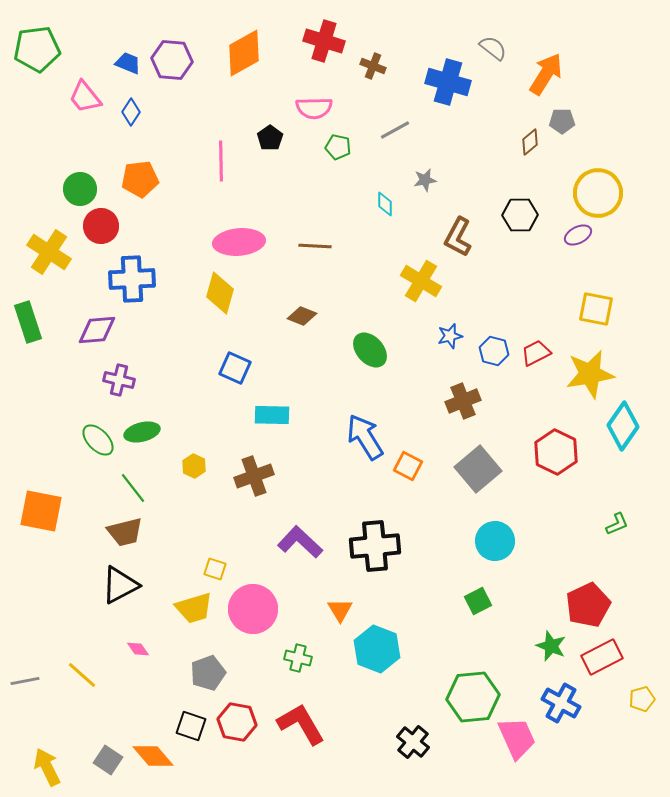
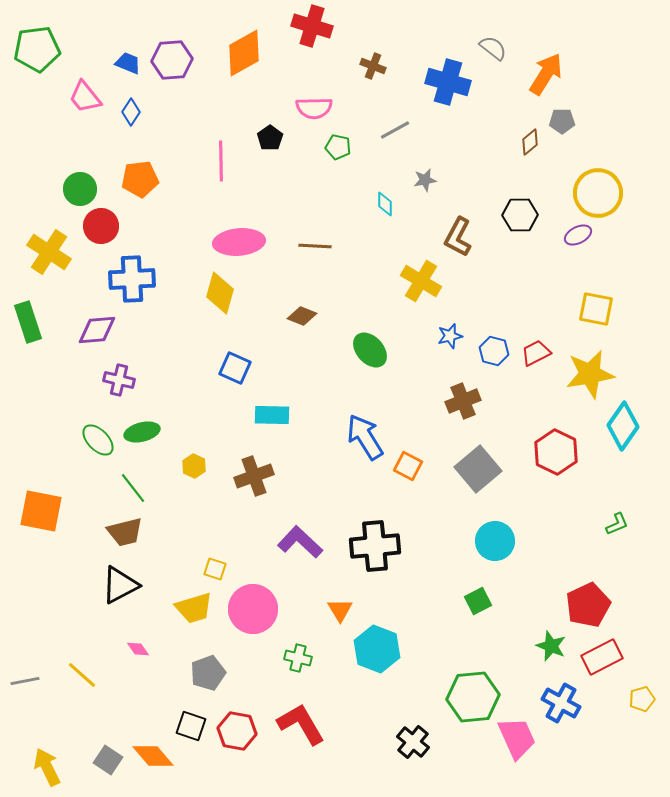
red cross at (324, 41): moved 12 px left, 15 px up
purple hexagon at (172, 60): rotated 9 degrees counterclockwise
red hexagon at (237, 722): moved 9 px down
